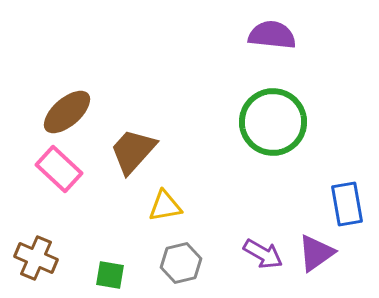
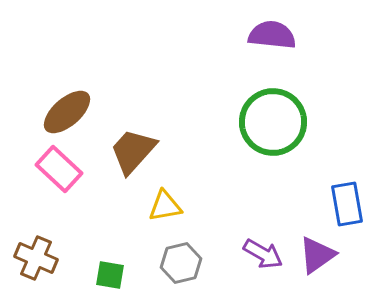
purple triangle: moved 1 px right, 2 px down
